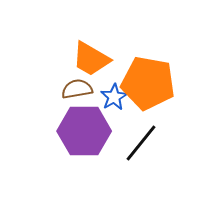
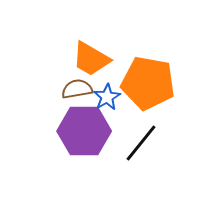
blue star: moved 7 px left
